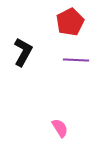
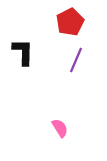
black L-shape: rotated 28 degrees counterclockwise
purple line: rotated 70 degrees counterclockwise
